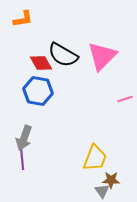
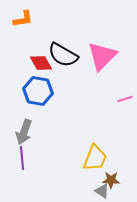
gray arrow: moved 6 px up
gray triangle: rotated 21 degrees counterclockwise
